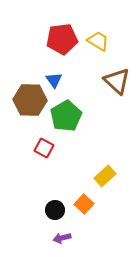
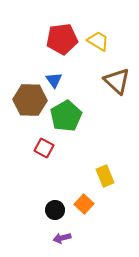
yellow rectangle: rotated 70 degrees counterclockwise
